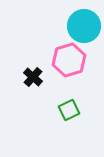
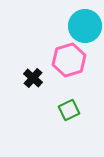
cyan circle: moved 1 px right
black cross: moved 1 px down
